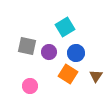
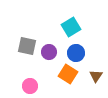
cyan square: moved 6 px right
